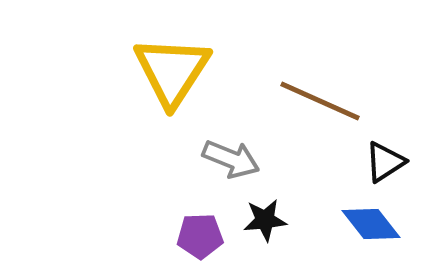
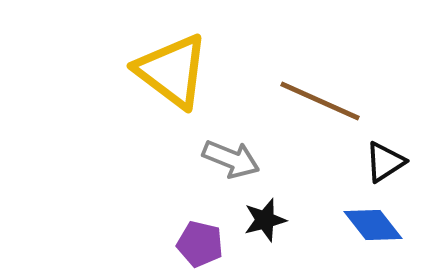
yellow triangle: rotated 26 degrees counterclockwise
black star: rotated 9 degrees counterclockwise
blue diamond: moved 2 px right, 1 px down
purple pentagon: moved 8 px down; rotated 15 degrees clockwise
